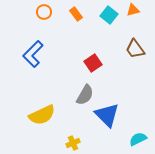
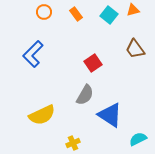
blue triangle: moved 3 px right; rotated 12 degrees counterclockwise
